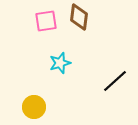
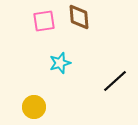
brown diamond: rotated 12 degrees counterclockwise
pink square: moved 2 px left
